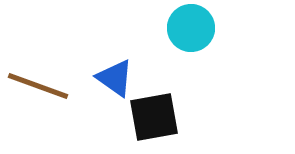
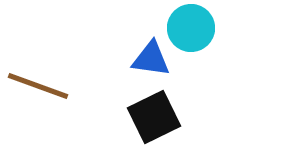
blue triangle: moved 36 px right, 19 px up; rotated 27 degrees counterclockwise
black square: rotated 16 degrees counterclockwise
